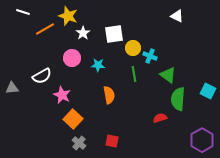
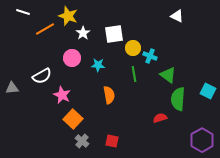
gray cross: moved 3 px right, 2 px up
